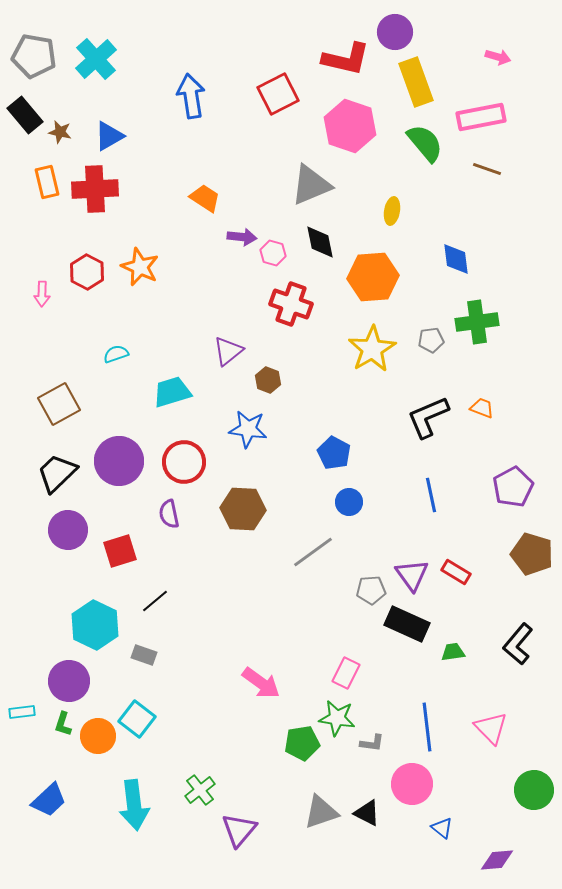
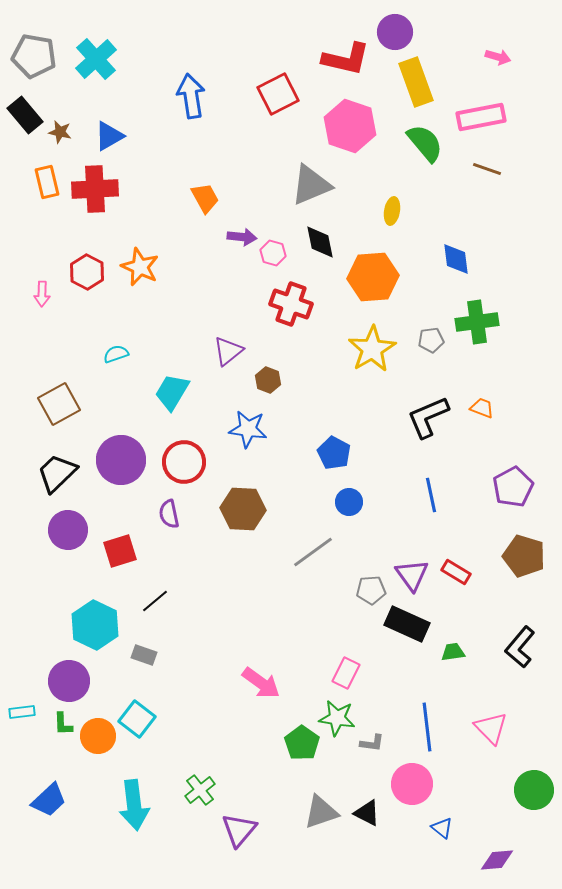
orange trapezoid at (205, 198): rotated 28 degrees clockwise
cyan trapezoid at (172, 392): rotated 42 degrees counterclockwise
purple circle at (119, 461): moved 2 px right, 1 px up
brown pentagon at (532, 554): moved 8 px left, 2 px down
black L-shape at (518, 644): moved 2 px right, 3 px down
green L-shape at (63, 724): rotated 20 degrees counterclockwise
green pentagon at (302, 743): rotated 28 degrees counterclockwise
